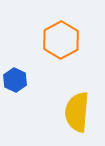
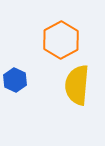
yellow semicircle: moved 27 px up
